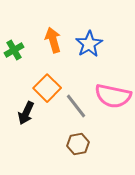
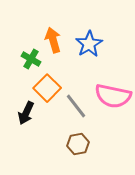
green cross: moved 17 px right, 9 px down; rotated 30 degrees counterclockwise
